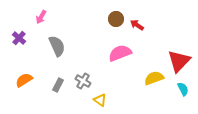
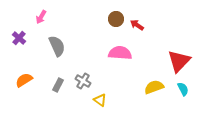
pink semicircle: rotated 25 degrees clockwise
yellow semicircle: moved 9 px down
